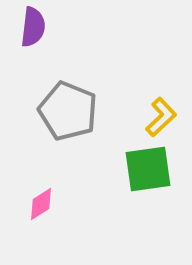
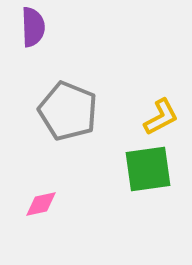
purple semicircle: rotated 9 degrees counterclockwise
yellow L-shape: rotated 15 degrees clockwise
pink diamond: rotated 20 degrees clockwise
